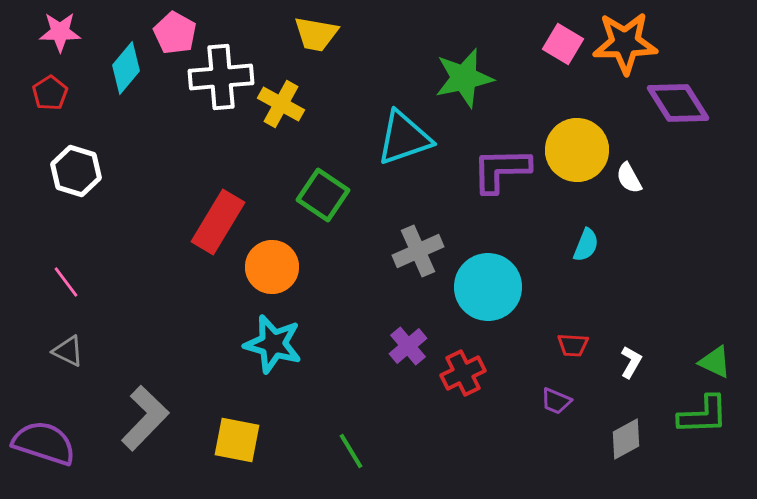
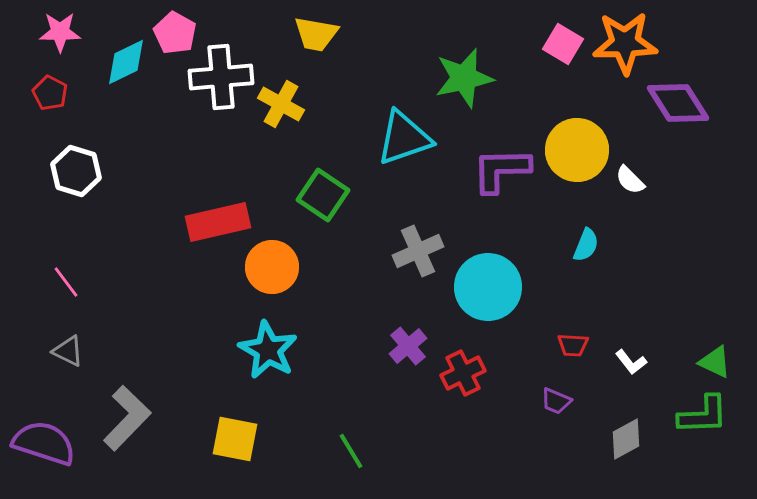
cyan diamond: moved 6 px up; rotated 24 degrees clockwise
red pentagon: rotated 12 degrees counterclockwise
white semicircle: moved 1 px right, 2 px down; rotated 16 degrees counterclockwise
red rectangle: rotated 46 degrees clockwise
cyan star: moved 5 px left, 6 px down; rotated 14 degrees clockwise
white L-shape: rotated 112 degrees clockwise
gray L-shape: moved 18 px left
yellow square: moved 2 px left, 1 px up
